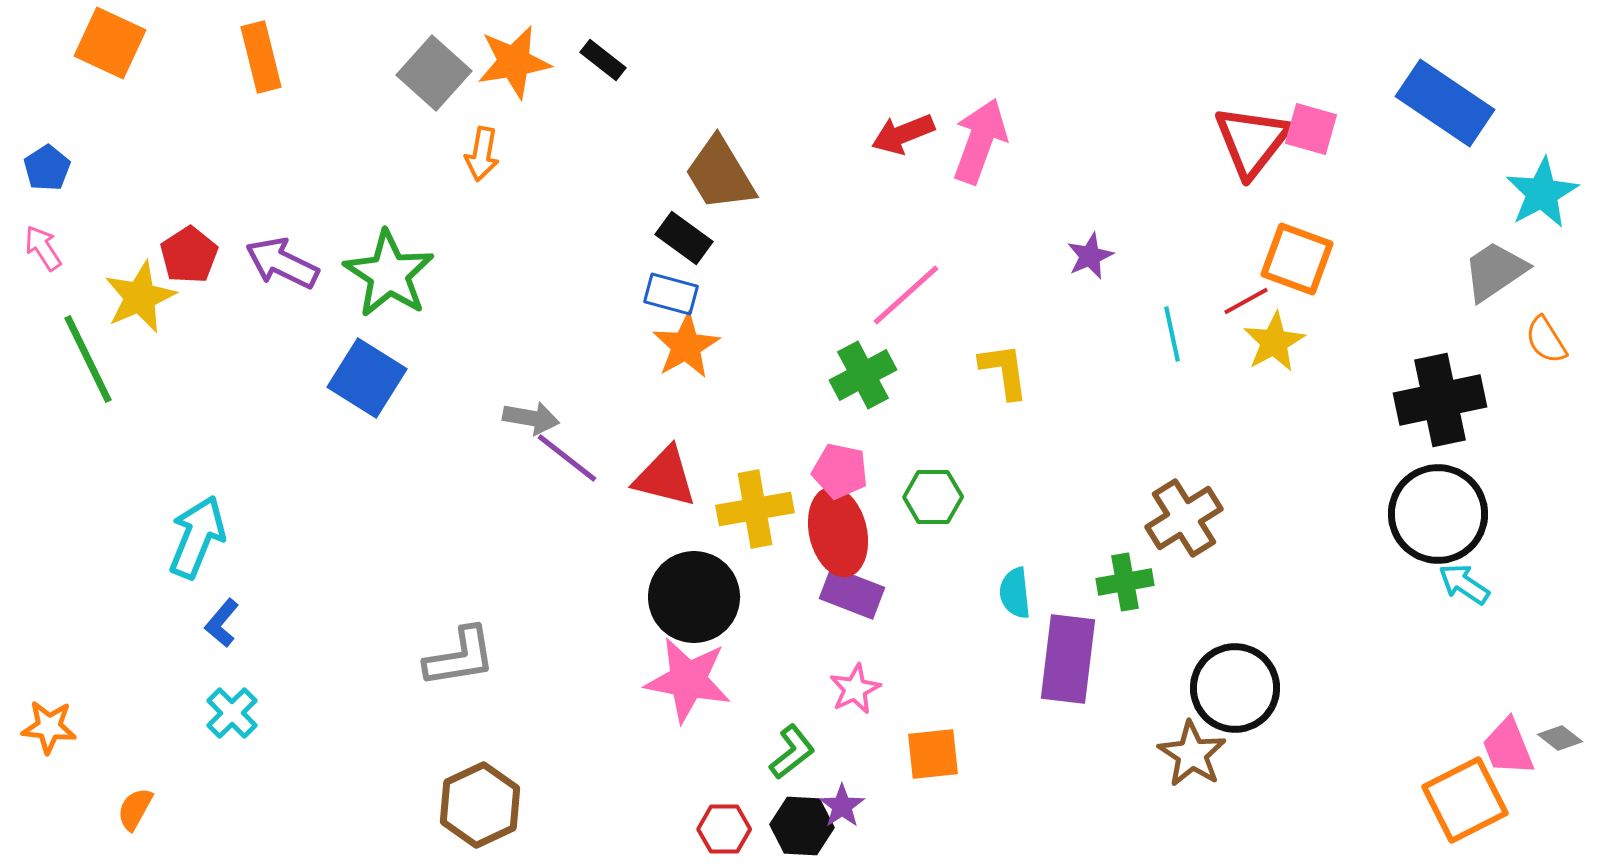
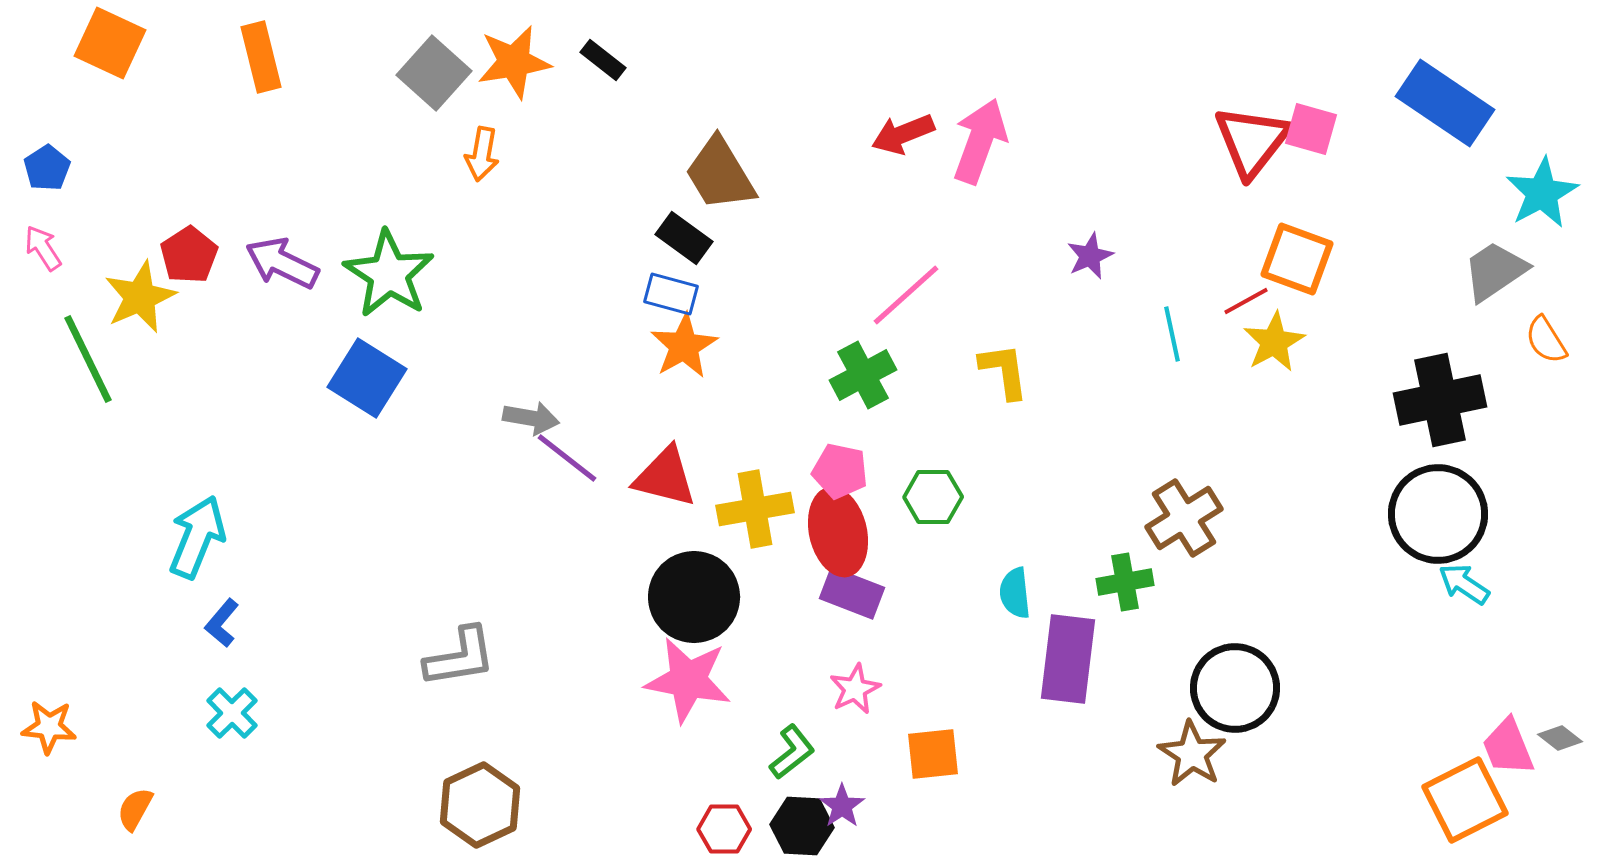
orange star at (686, 346): moved 2 px left
